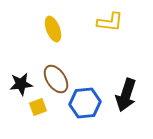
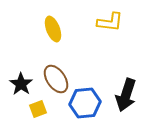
black star: rotated 30 degrees counterclockwise
yellow square: moved 2 px down
